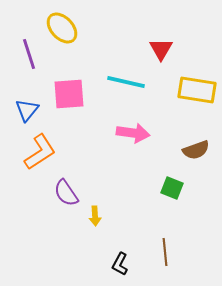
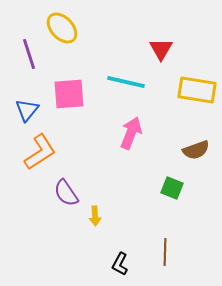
pink arrow: moved 2 px left; rotated 76 degrees counterclockwise
brown line: rotated 8 degrees clockwise
